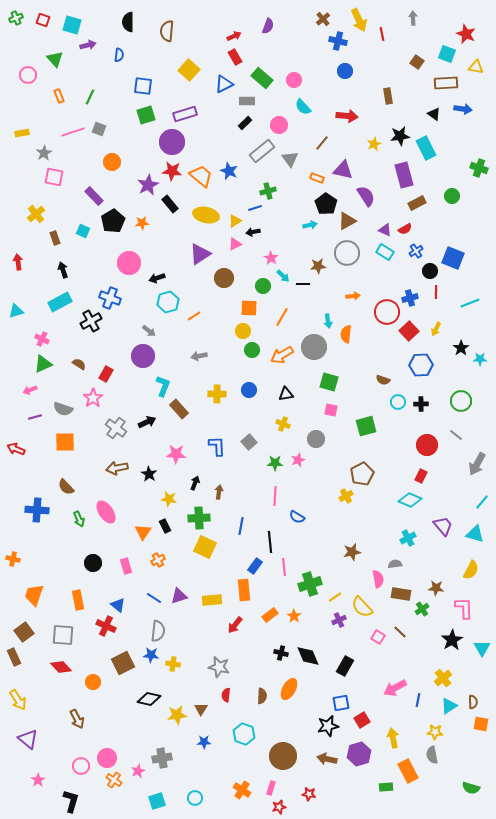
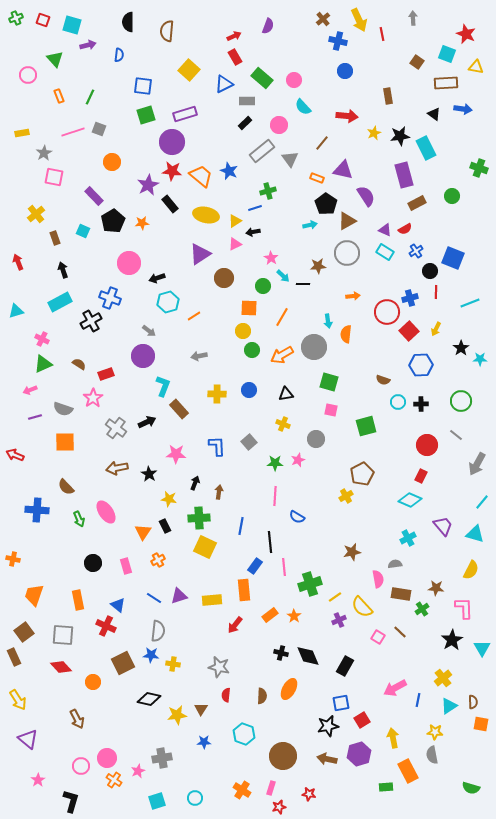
yellow star at (374, 144): moved 11 px up
red arrow at (18, 262): rotated 14 degrees counterclockwise
red rectangle at (106, 374): rotated 42 degrees clockwise
red arrow at (16, 449): moved 1 px left, 6 px down
